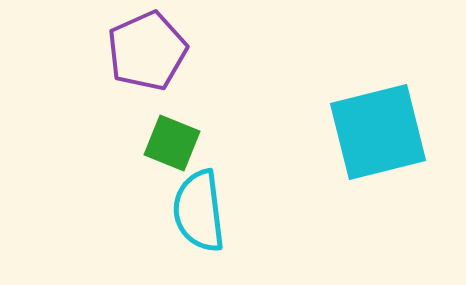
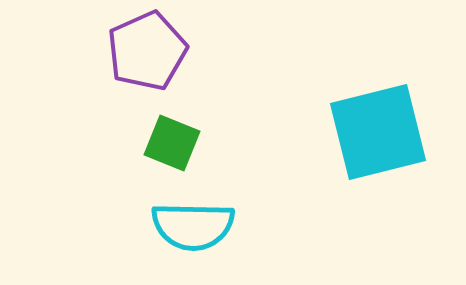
cyan semicircle: moved 6 px left, 15 px down; rotated 82 degrees counterclockwise
